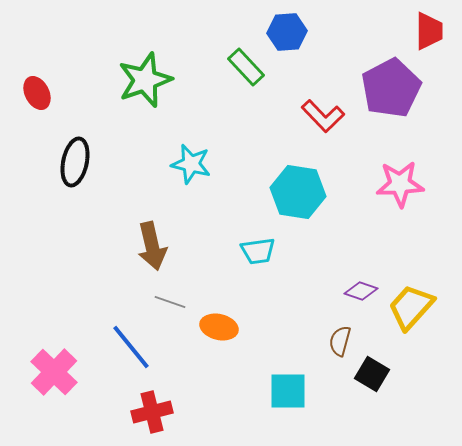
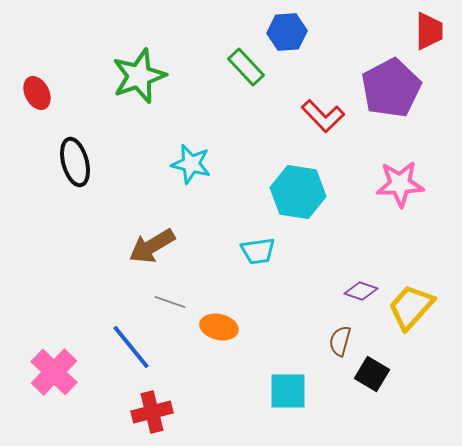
green star: moved 6 px left, 4 px up
black ellipse: rotated 27 degrees counterclockwise
brown arrow: rotated 72 degrees clockwise
